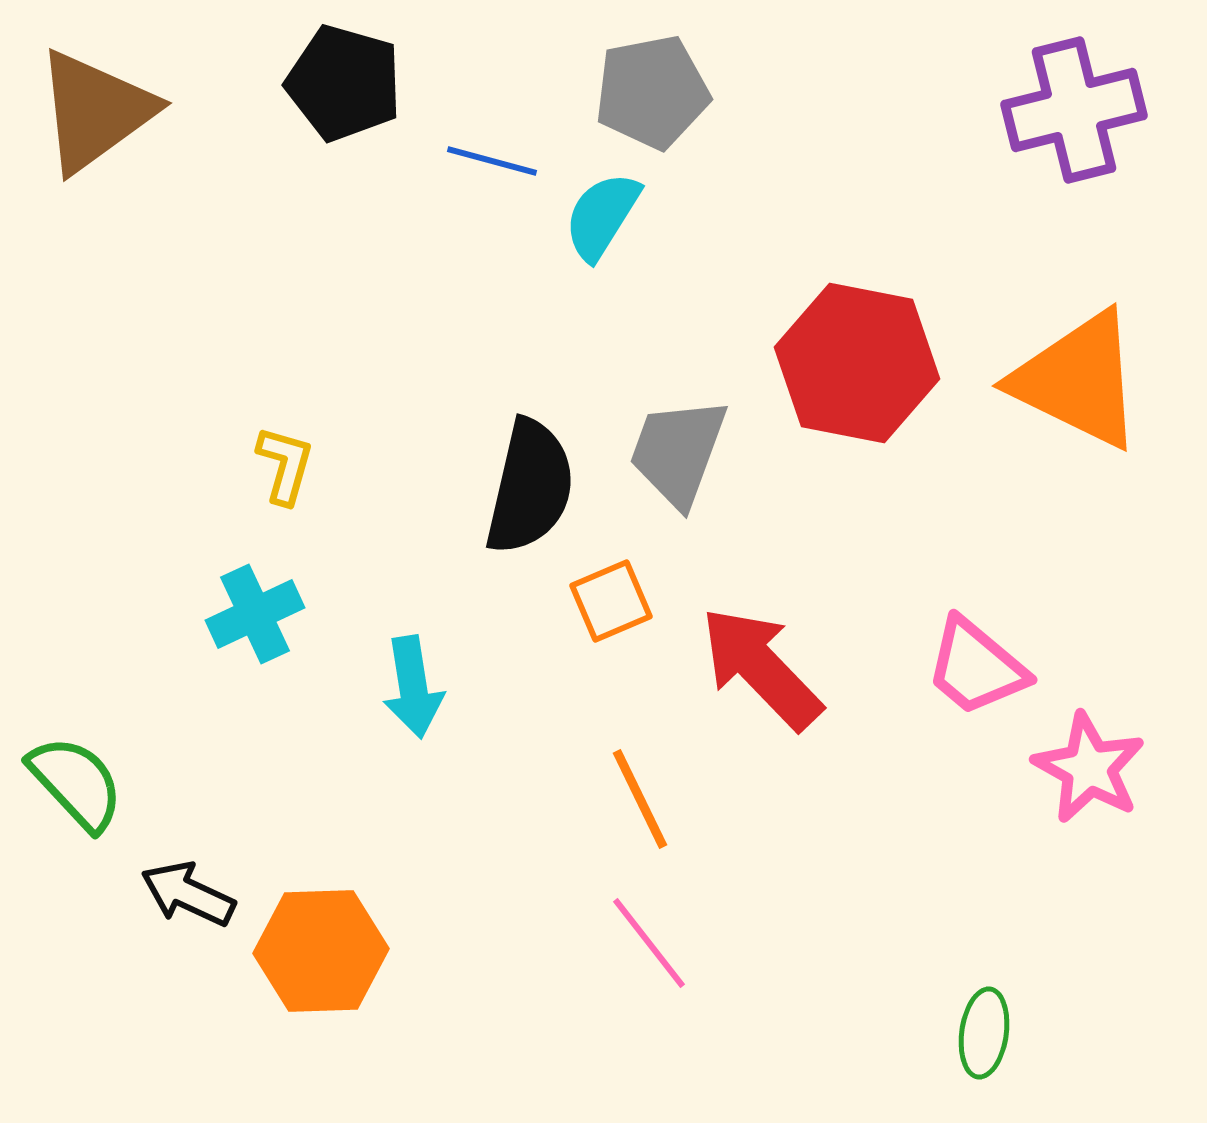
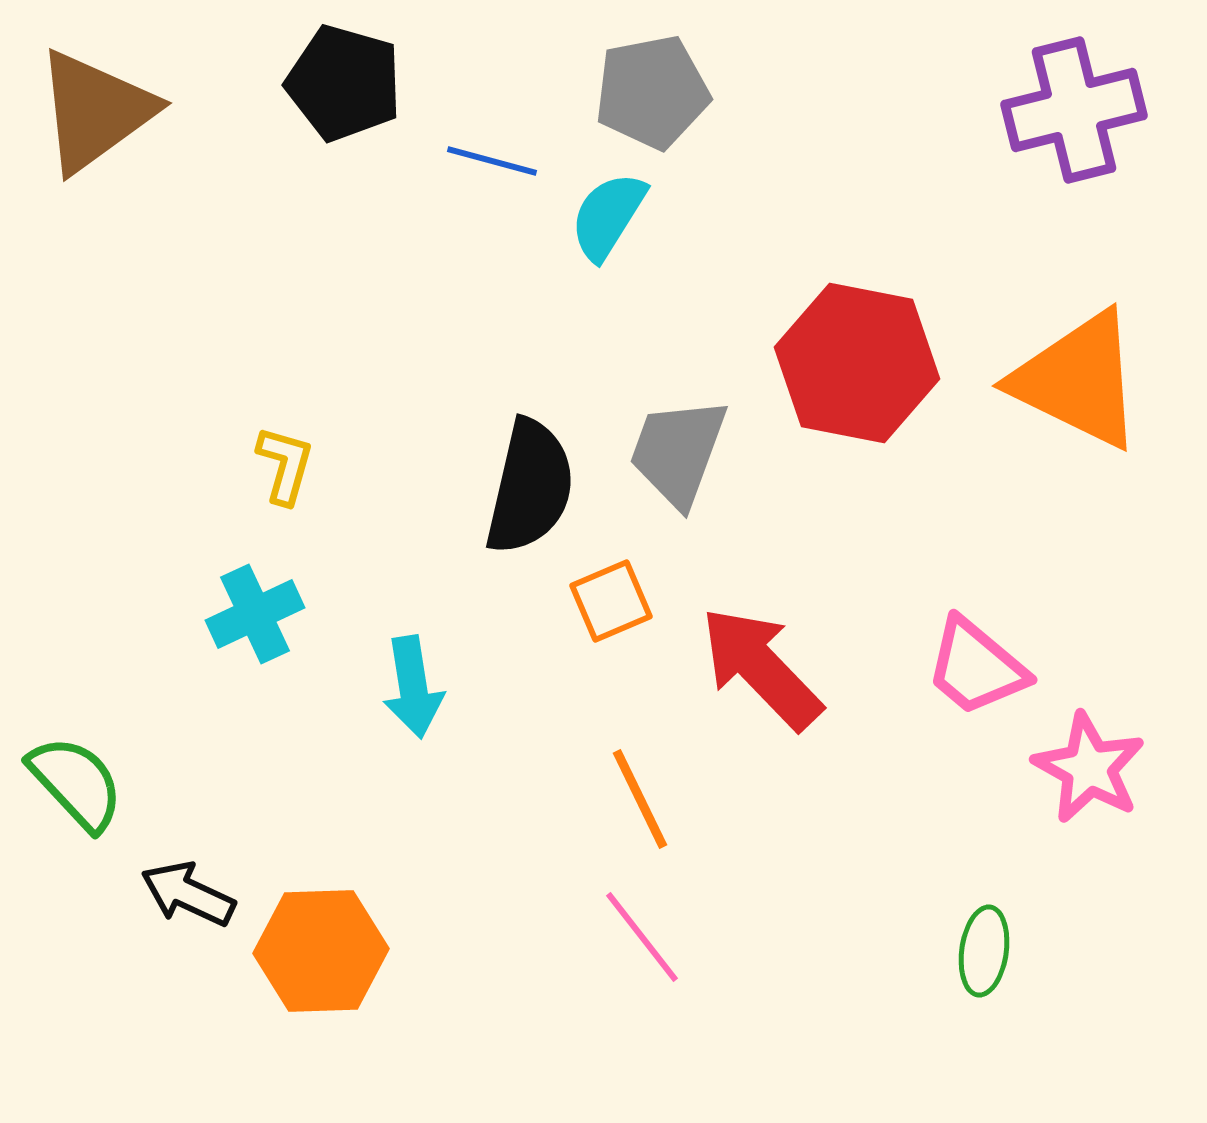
cyan semicircle: moved 6 px right
pink line: moved 7 px left, 6 px up
green ellipse: moved 82 px up
